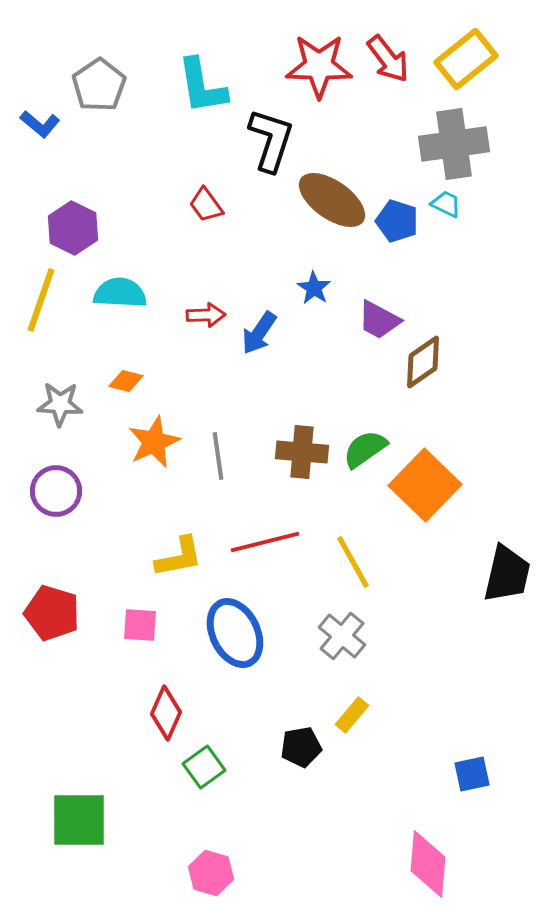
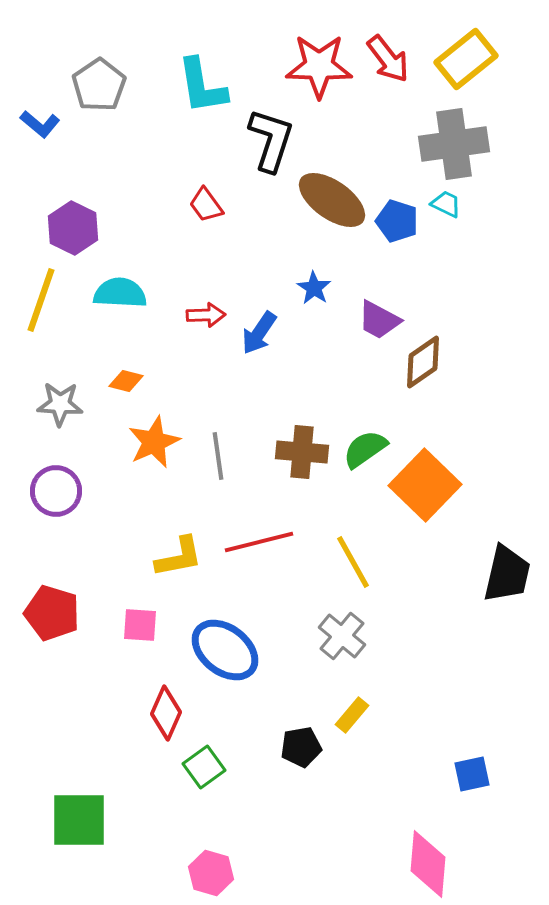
red line at (265, 542): moved 6 px left
blue ellipse at (235, 633): moved 10 px left, 17 px down; rotated 26 degrees counterclockwise
